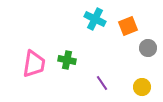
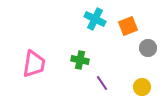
green cross: moved 13 px right
